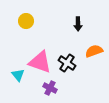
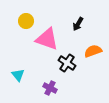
black arrow: rotated 32 degrees clockwise
orange semicircle: moved 1 px left
pink triangle: moved 7 px right, 23 px up
